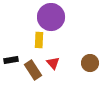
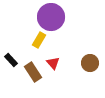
yellow rectangle: rotated 28 degrees clockwise
black rectangle: rotated 56 degrees clockwise
brown rectangle: moved 2 px down
